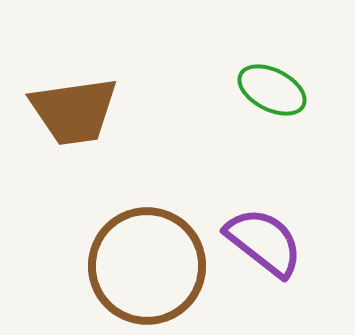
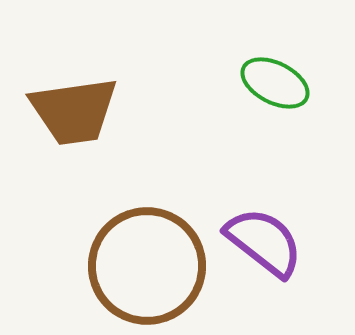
green ellipse: moved 3 px right, 7 px up
